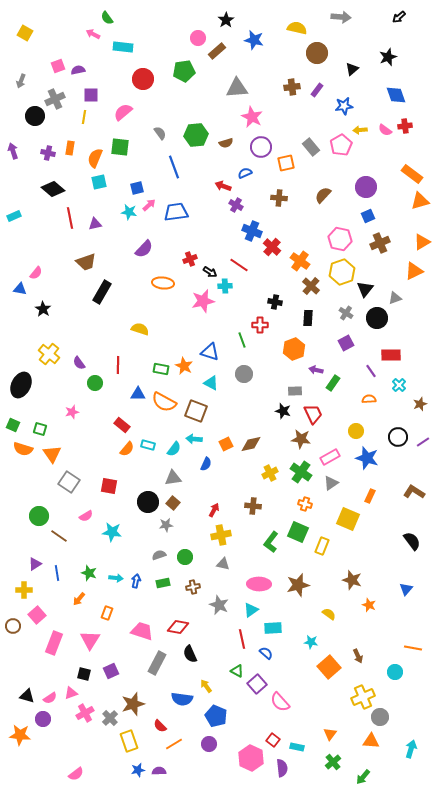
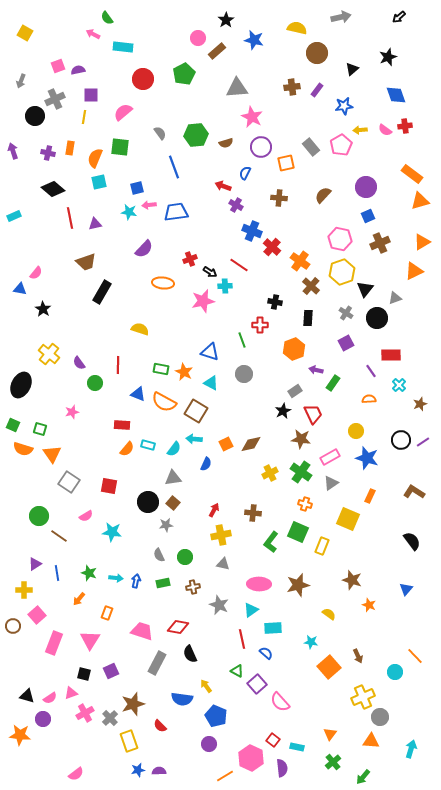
gray arrow at (341, 17): rotated 18 degrees counterclockwise
green pentagon at (184, 71): moved 3 px down; rotated 20 degrees counterclockwise
blue semicircle at (245, 173): rotated 40 degrees counterclockwise
pink arrow at (149, 205): rotated 144 degrees counterclockwise
orange star at (184, 366): moved 6 px down
gray rectangle at (295, 391): rotated 32 degrees counterclockwise
blue triangle at (138, 394): rotated 21 degrees clockwise
brown square at (196, 411): rotated 10 degrees clockwise
black star at (283, 411): rotated 28 degrees clockwise
red rectangle at (122, 425): rotated 35 degrees counterclockwise
black circle at (398, 437): moved 3 px right, 3 px down
brown cross at (253, 506): moved 7 px down
gray semicircle at (159, 555): rotated 96 degrees counterclockwise
orange line at (413, 648): moved 2 px right, 8 px down; rotated 36 degrees clockwise
orange line at (174, 744): moved 51 px right, 32 px down
